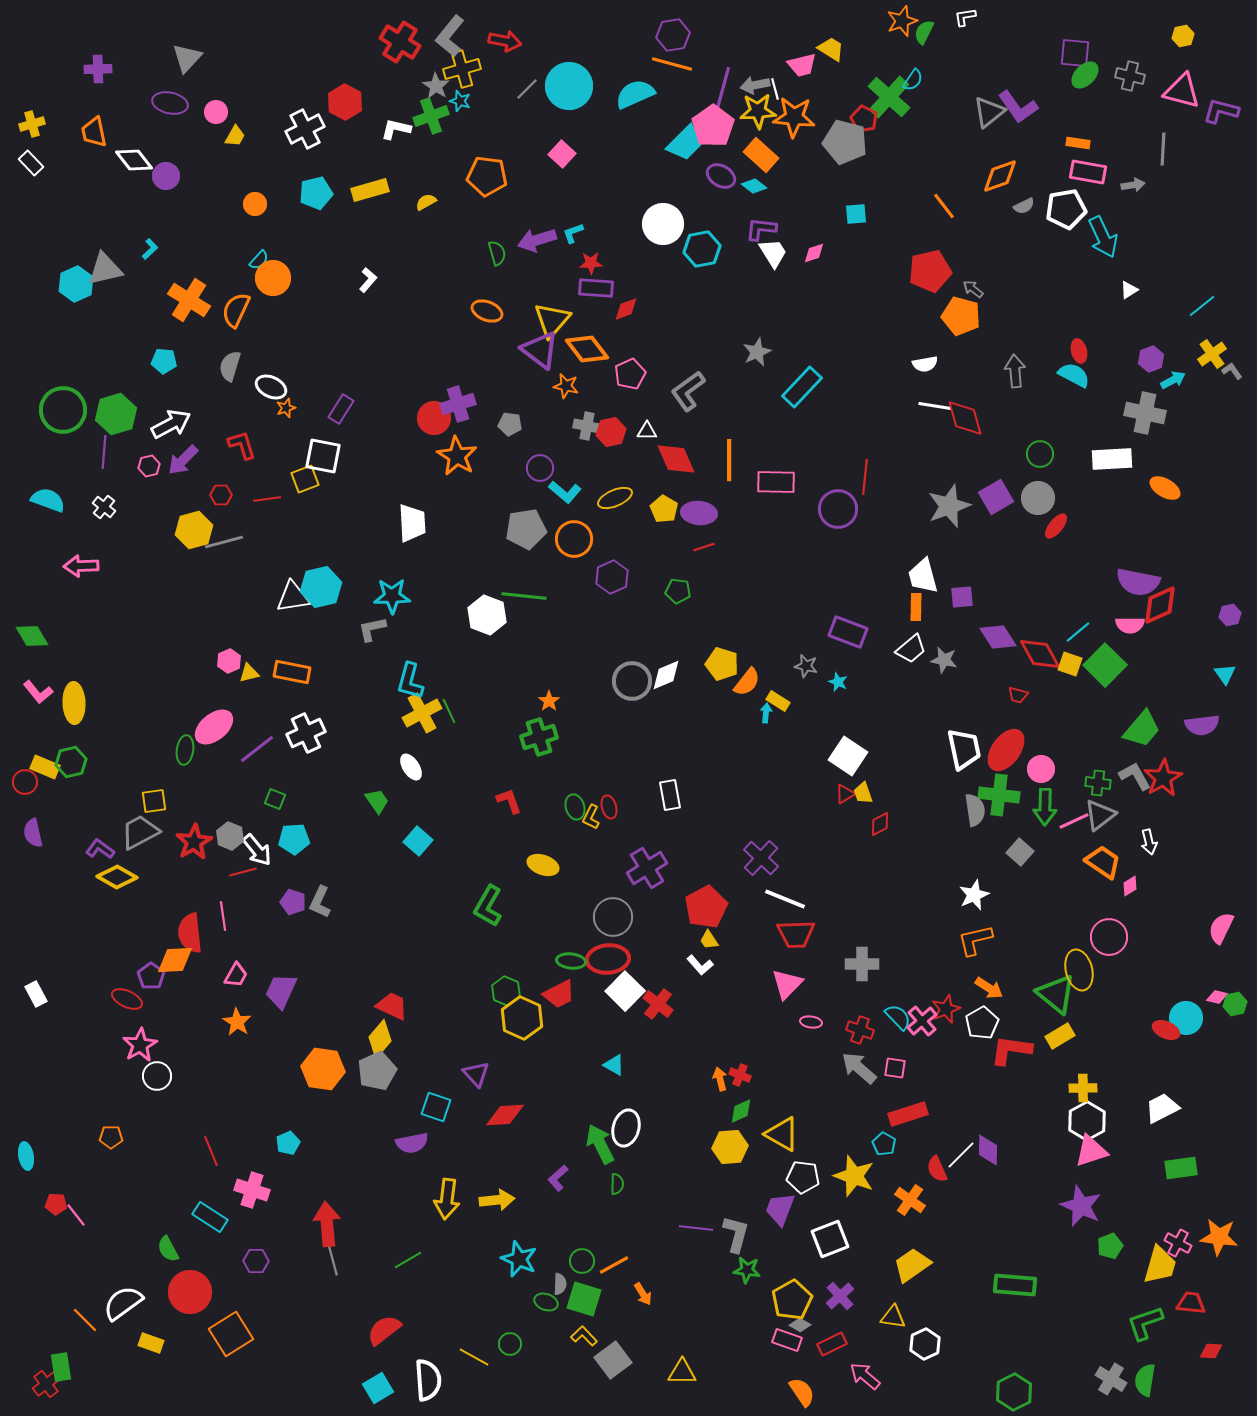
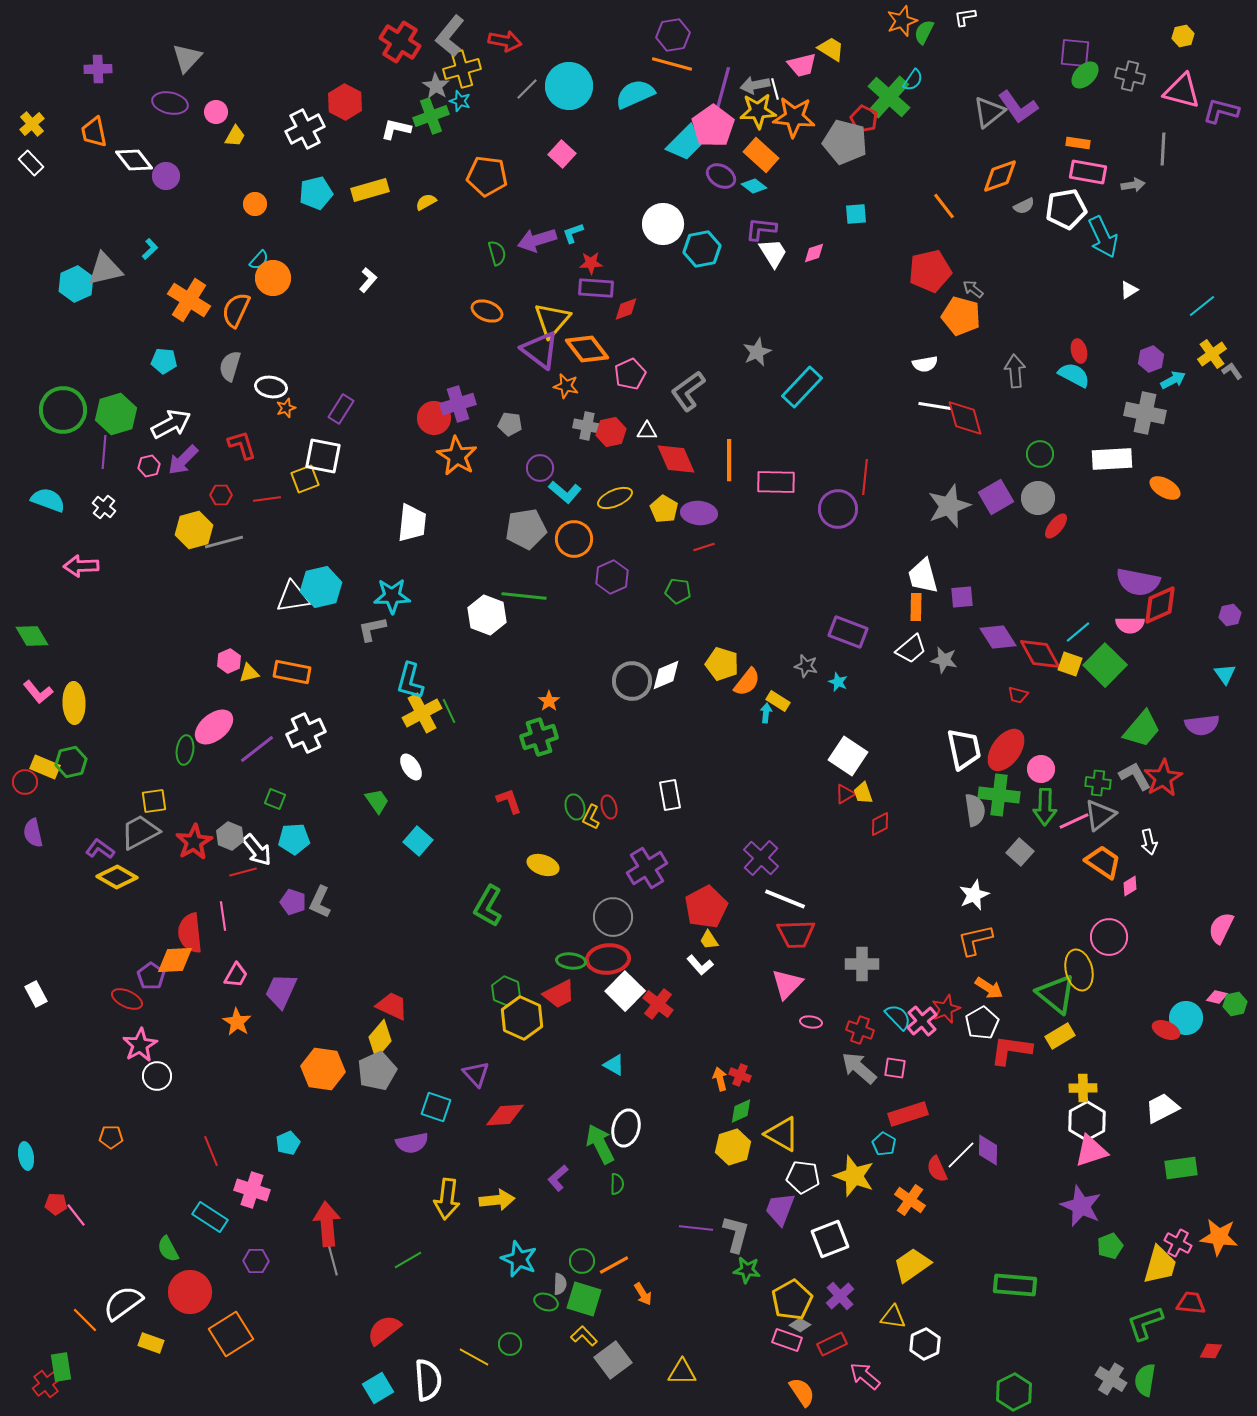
yellow cross at (32, 124): rotated 25 degrees counterclockwise
white ellipse at (271, 387): rotated 16 degrees counterclockwise
white trapezoid at (412, 523): rotated 9 degrees clockwise
yellow hexagon at (730, 1147): moved 3 px right; rotated 12 degrees counterclockwise
